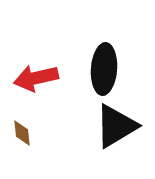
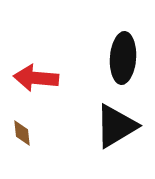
black ellipse: moved 19 px right, 11 px up
red arrow: rotated 18 degrees clockwise
